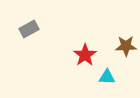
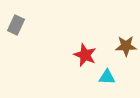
gray rectangle: moved 13 px left, 4 px up; rotated 36 degrees counterclockwise
red star: rotated 15 degrees counterclockwise
